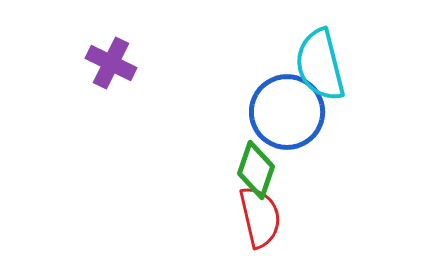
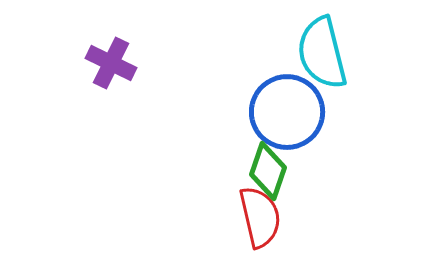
cyan semicircle: moved 2 px right, 12 px up
green diamond: moved 12 px right, 1 px down
